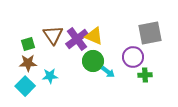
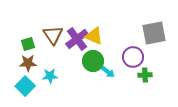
gray square: moved 4 px right
